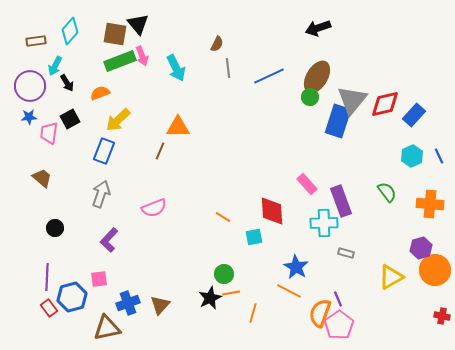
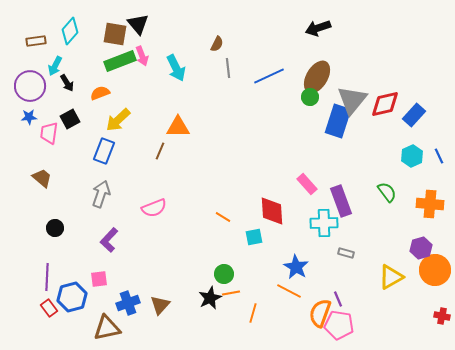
pink pentagon at (339, 325): rotated 28 degrees counterclockwise
